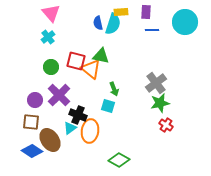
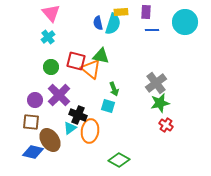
blue diamond: moved 1 px right, 1 px down; rotated 20 degrees counterclockwise
